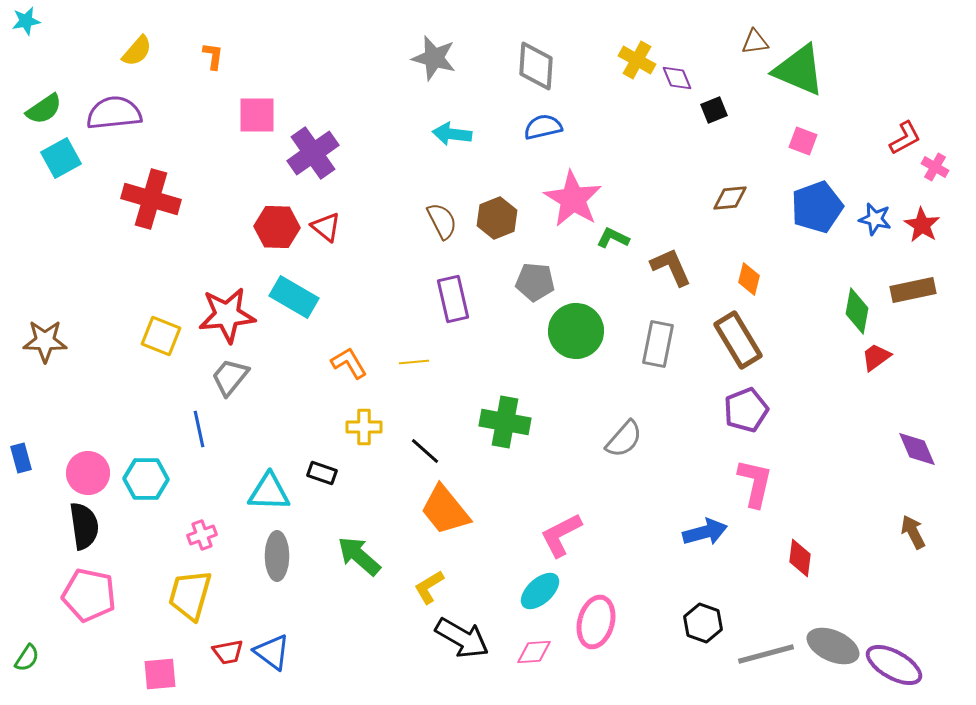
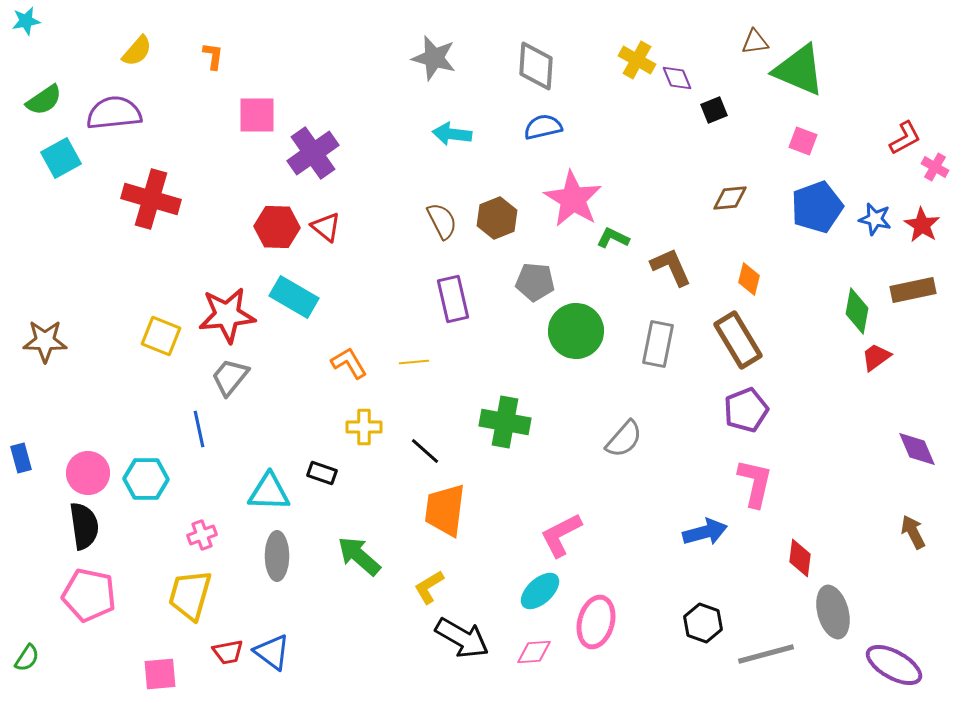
green semicircle at (44, 109): moved 9 px up
orange trapezoid at (445, 510): rotated 46 degrees clockwise
gray ellipse at (833, 646): moved 34 px up; rotated 51 degrees clockwise
